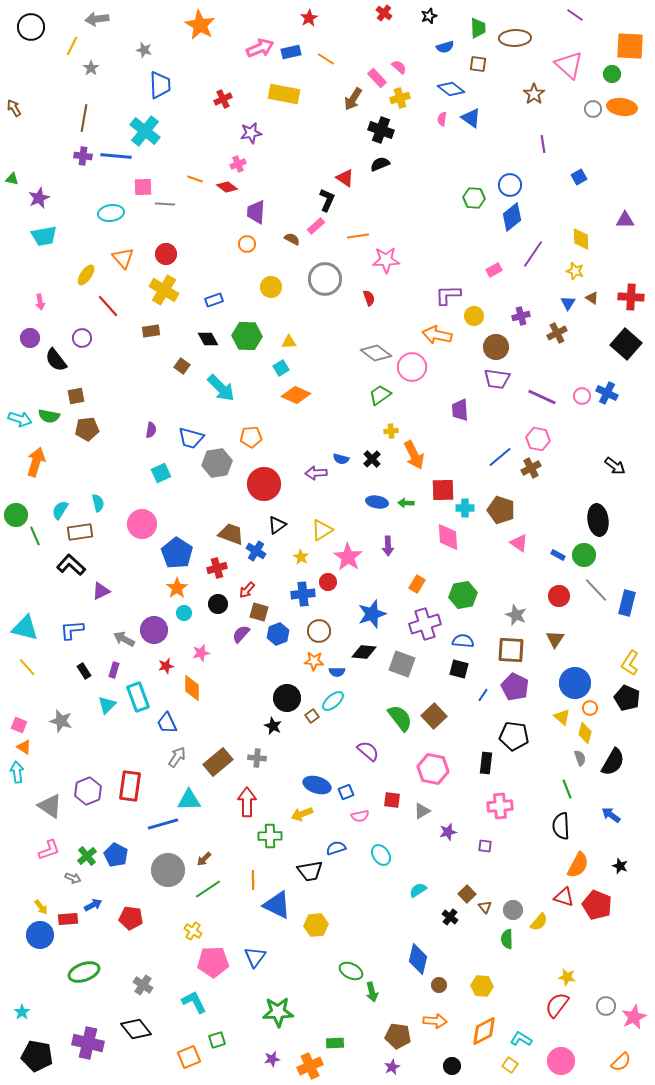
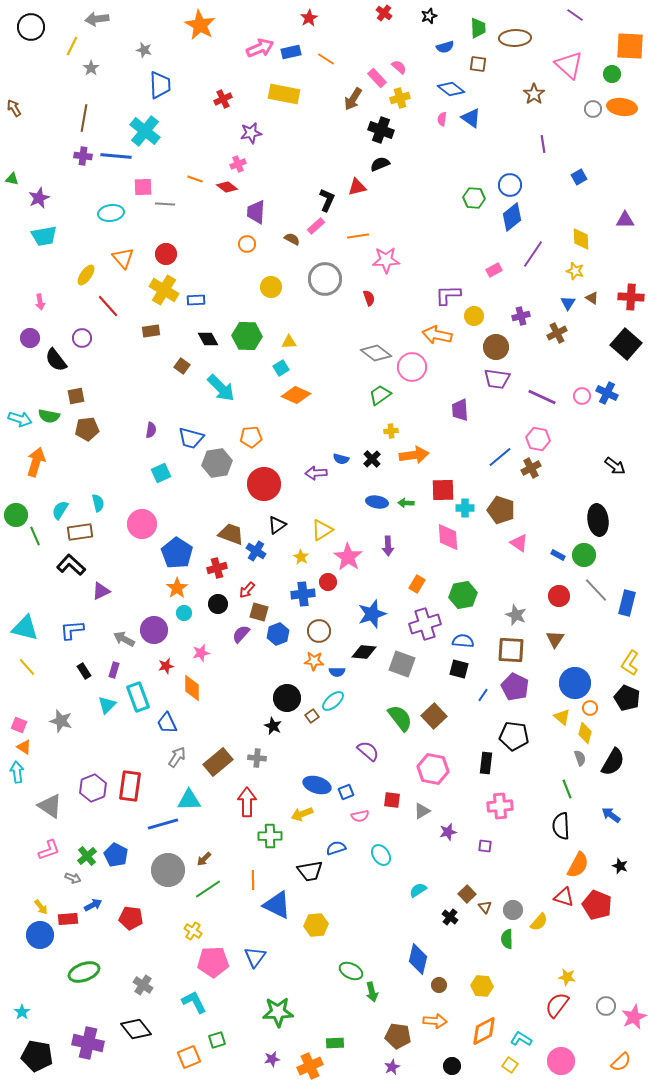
red triangle at (345, 178): moved 12 px right, 9 px down; rotated 48 degrees counterclockwise
blue rectangle at (214, 300): moved 18 px left; rotated 18 degrees clockwise
orange arrow at (414, 455): rotated 72 degrees counterclockwise
purple hexagon at (88, 791): moved 5 px right, 3 px up
